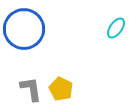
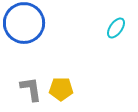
blue circle: moved 6 px up
yellow pentagon: rotated 25 degrees counterclockwise
